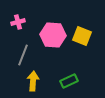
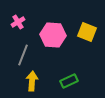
pink cross: rotated 16 degrees counterclockwise
yellow square: moved 5 px right, 4 px up
yellow arrow: moved 1 px left
